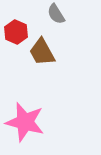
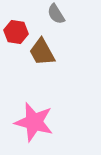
red hexagon: rotated 15 degrees counterclockwise
pink star: moved 9 px right
